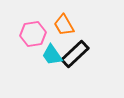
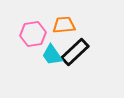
orange trapezoid: rotated 115 degrees clockwise
black rectangle: moved 2 px up
